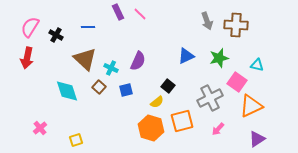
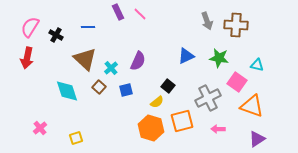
green star: rotated 24 degrees clockwise
cyan cross: rotated 24 degrees clockwise
gray cross: moved 2 px left
orange triangle: moved 1 px right; rotated 45 degrees clockwise
pink arrow: rotated 48 degrees clockwise
yellow square: moved 2 px up
